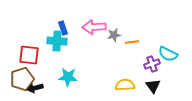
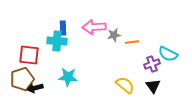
blue rectangle: rotated 16 degrees clockwise
yellow semicircle: rotated 42 degrees clockwise
